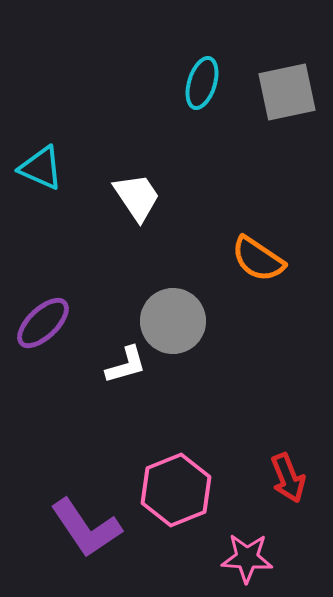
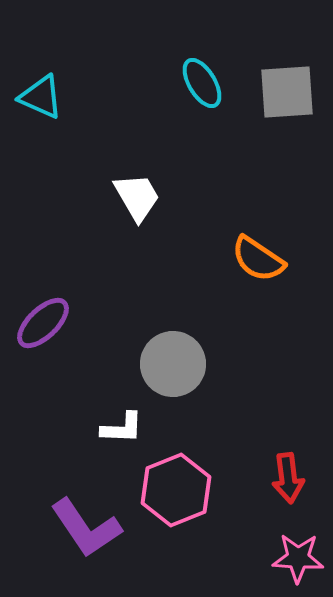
cyan ellipse: rotated 48 degrees counterclockwise
gray square: rotated 8 degrees clockwise
cyan triangle: moved 71 px up
white trapezoid: rotated 4 degrees clockwise
gray circle: moved 43 px down
white L-shape: moved 4 px left, 63 px down; rotated 18 degrees clockwise
red arrow: rotated 15 degrees clockwise
pink star: moved 51 px right
